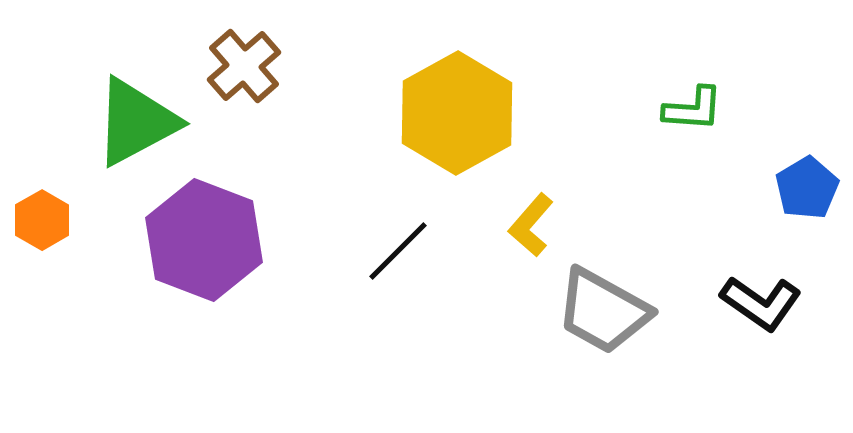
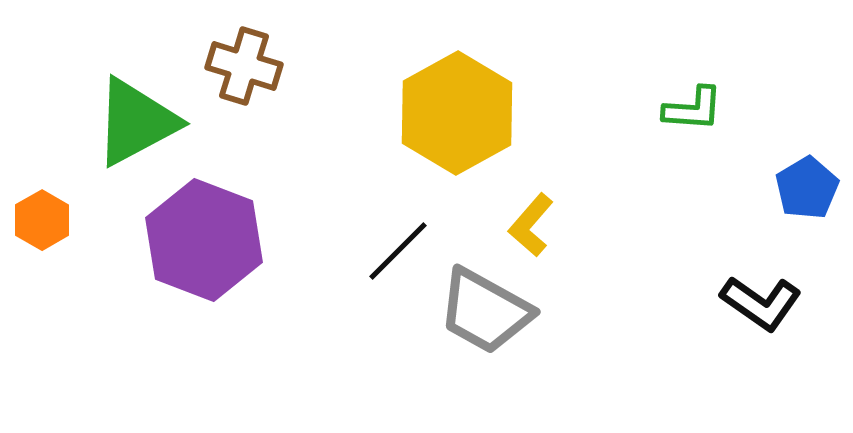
brown cross: rotated 32 degrees counterclockwise
gray trapezoid: moved 118 px left
